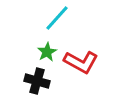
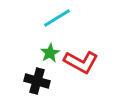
cyan line: rotated 16 degrees clockwise
green star: moved 3 px right, 1 px down
